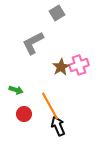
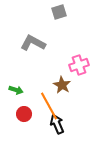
gray square: moved 2 px right, 1 px up; rotated 14 degrees clockwise
gray L-shape: rotated 55 degrees clockwise
brown star: moved 1 px right, 18 px down; rotated 12 degrees counterclockwise
orange line: moved 1 px left
black arrow: moved 1 px left, 2 px up
